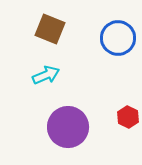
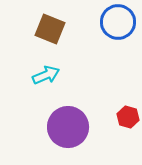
blue circle: moved 16 px up
red hexagon: rotated 10 degrees counterclockwise
